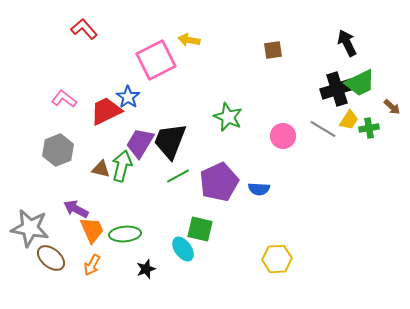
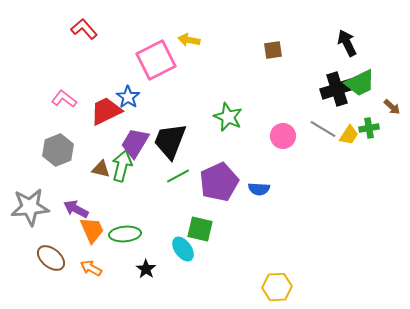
yellow trapezoid: moved 15 px down
purple trapezoid: moved 5 px left
gray star: moved 21 px up; rotated 15 degrees counterclockwise
yellow hexagon: moved 28 px down
orange arrow: moved 1 px left, 3 px down; rotated 90 degrees clockwise
black star: rotated 18 degrees counterclockwise
